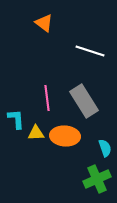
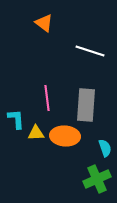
gray rectangle: moved 2 px right, 4 px down; rotated 36 degrees clockwise
